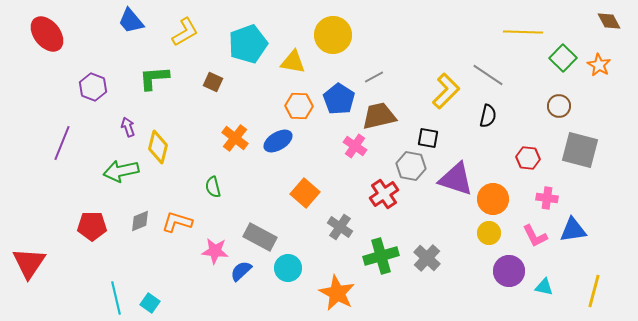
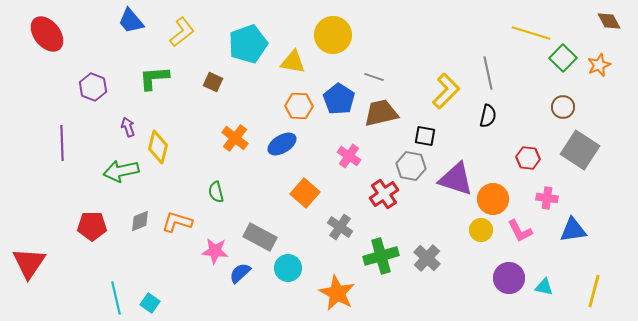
yellow L-shape at (185, 32): moved 3 px left; rotated 8 degrees counterclockwise
yellow line at (523, 32): moved 8 px right, 1 px down; rotated 15 degrees clockwise
orange star at (599, 65): rotated 20 degrees clockwise
gray line at (488, 75): moved 2 px up; rotated 44 degrees clockwise
gray line at (374, 77): rotated 48 degrees clockwise
brown circle at (559, 106): moved 4 px right, 1 px down
brown trapezoid at (379, 116): moved 2 px right, 3 px up
black square at (428, 138): moved 3 px left, 2 px up
blue ellipse at (278, 141): moved 4 px right, 3 px down
purple line at (62, 143): rotated 24 degrees counterclockwise
pink cross at (355, 146): moved 6 px left, 10 px down
gray square at (580, 150): rotated 18 degrees clockwise
green semicircle at (213, 187): moved 3 px right, 5 px down
yellow circle at (489, 233): moved 8 px left, 3 px up
pink L-shape at (535, 236): moved 15 px left, 5 px up
blue semicircle at (241, 271): moved 1 px left, 2 px down
purple circle at (509, 271): moved 7 px down
